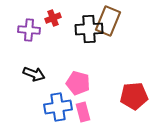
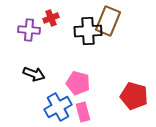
red cross: moved 2 px left
black cross: moved 1 px left, 2 px down
red pentagon: rotated 20 degrees clockwise
blue cross: rotated 20 degrees counterclockwise
